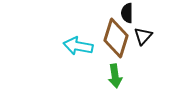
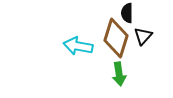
green arrow: moved 4 px right, 2 px up
